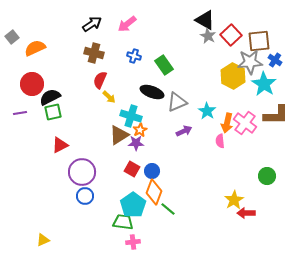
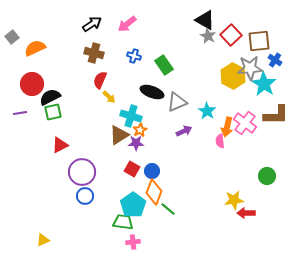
gray star at (250, 62): moved 6 px down
orange arrow at (227, 123): moved 4 px down
yellow star at (234, 200): rotated 24 degrees clockwise
